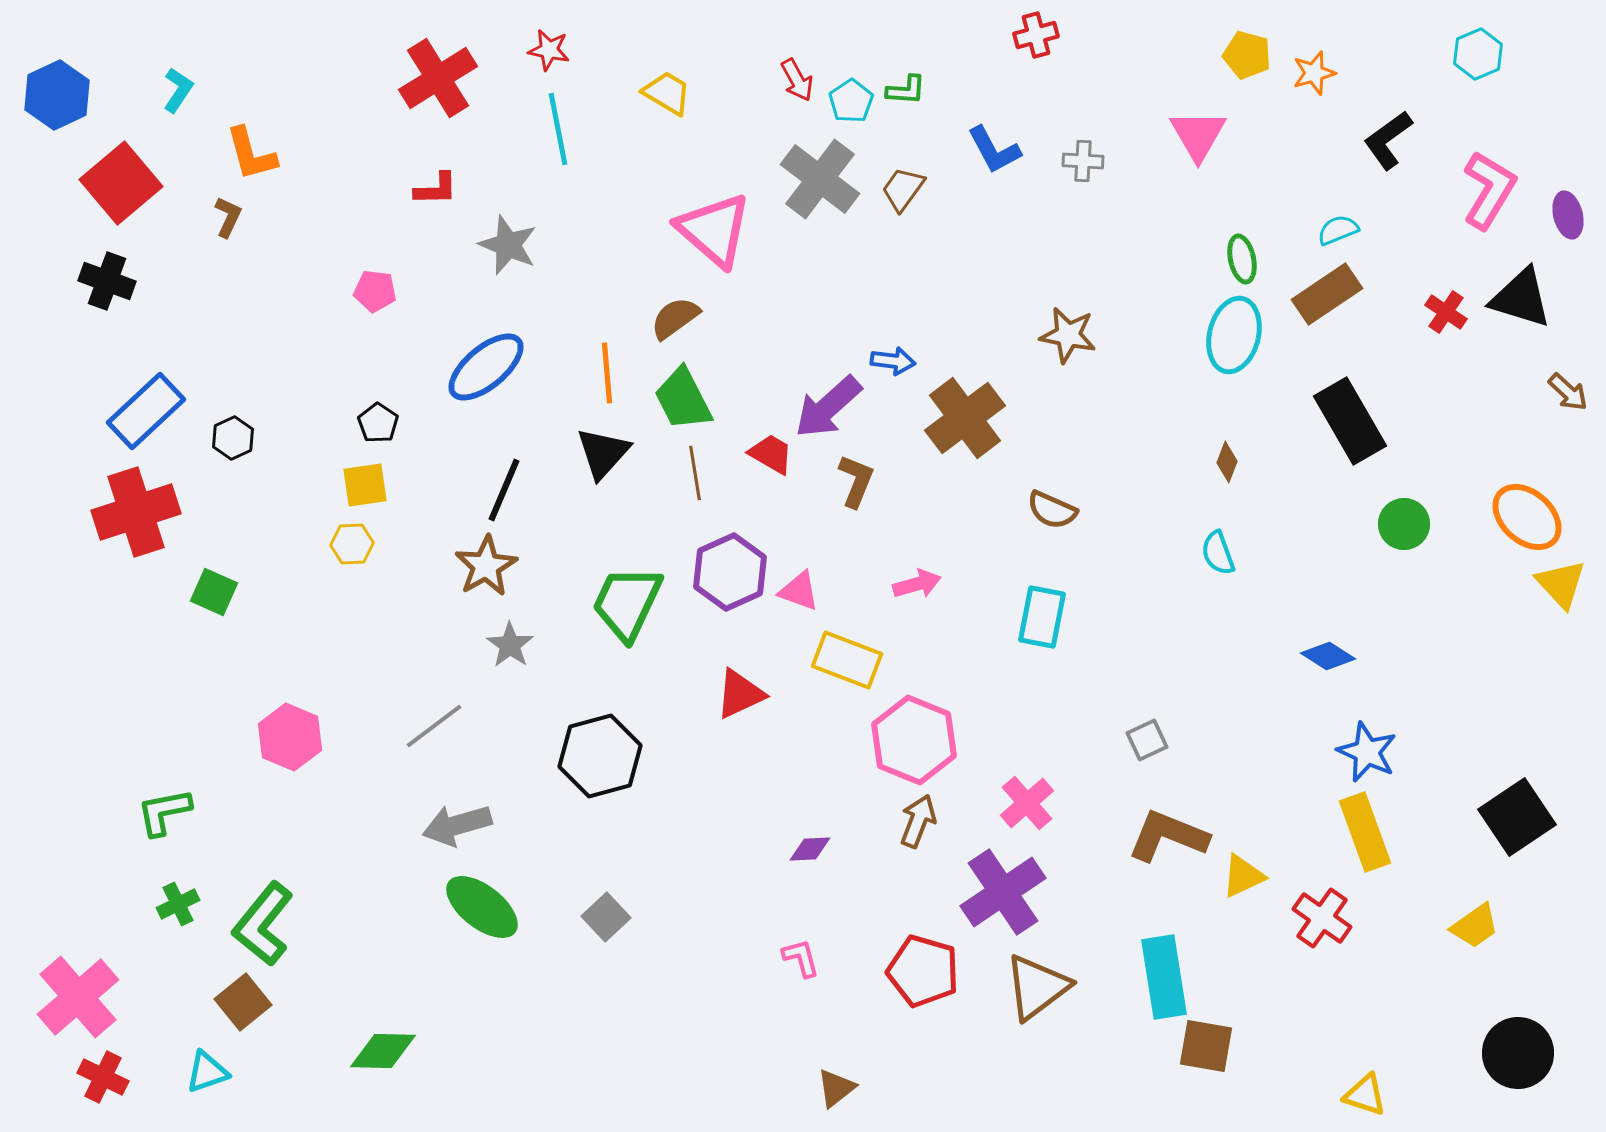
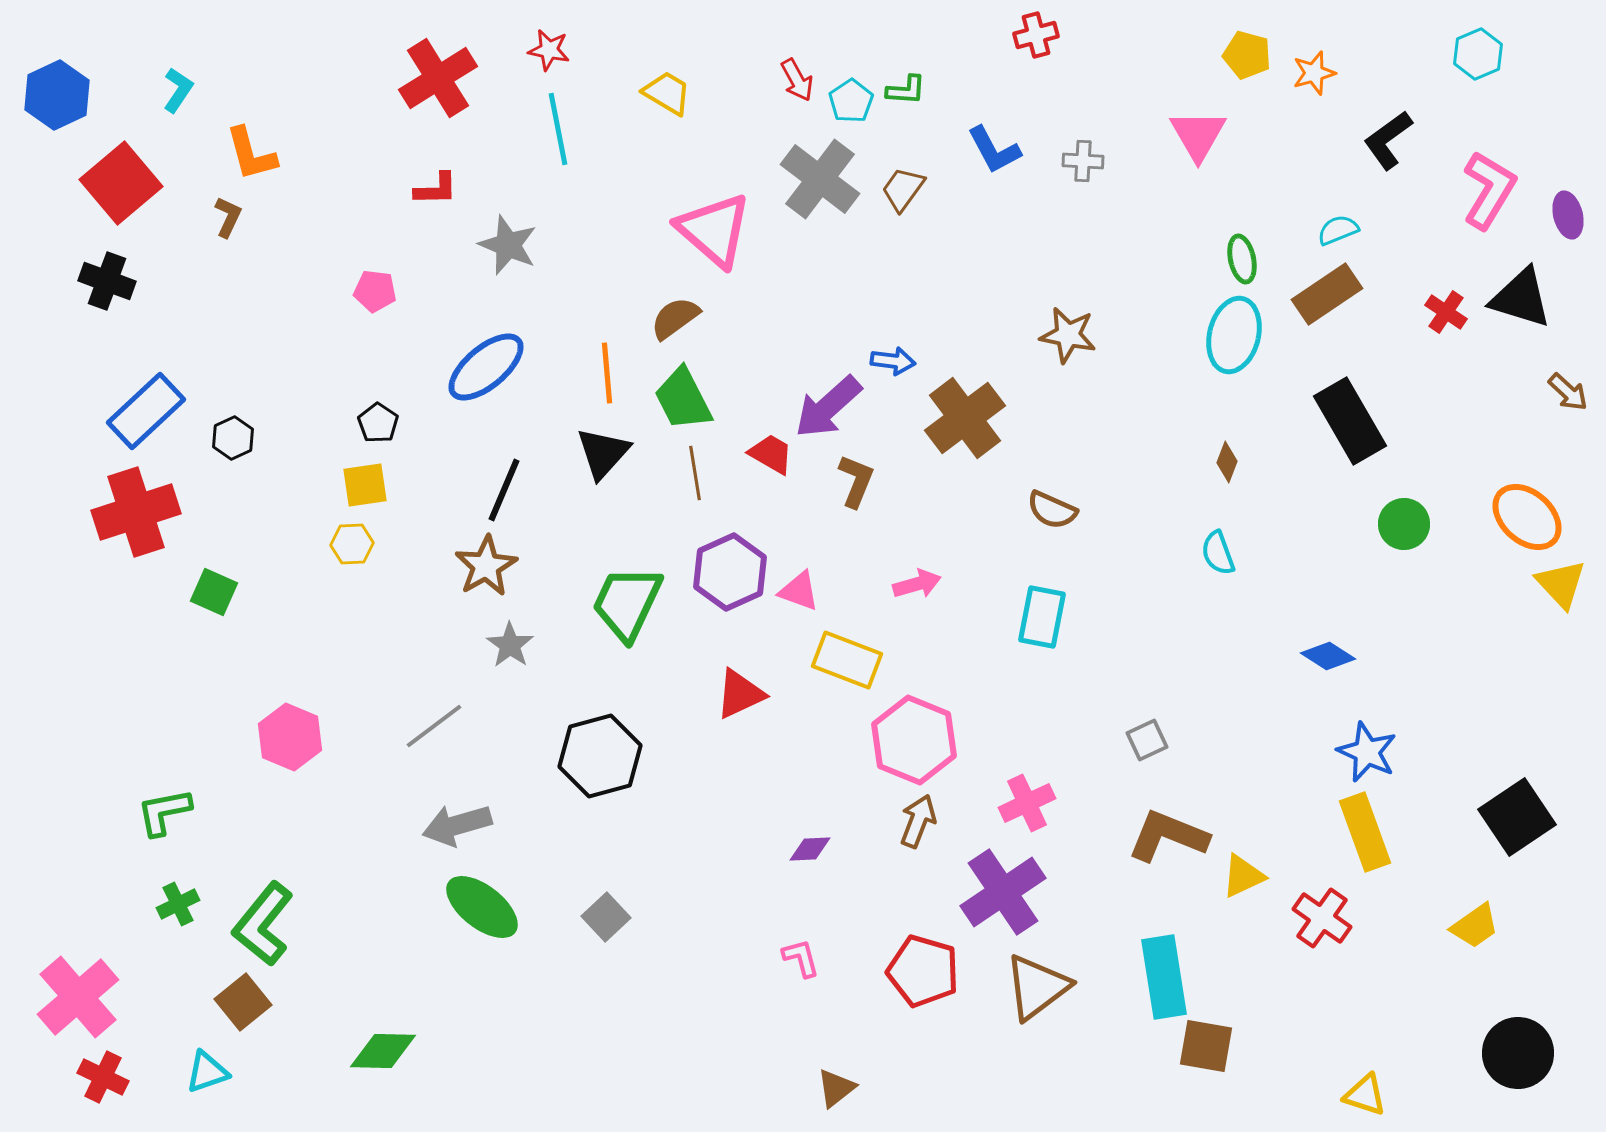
pink cross at (1027, 803): rotated 16 degrees clockwise
